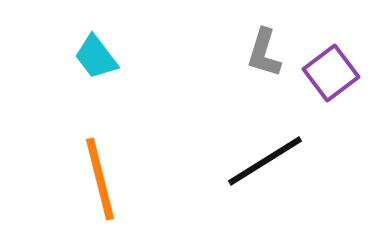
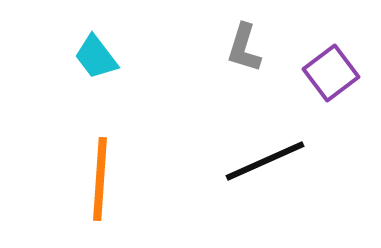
gray L-shape: moved 20 px left, 5 px up
black line: rotated 8 degrees clockwise
orange line: rotated 18 degrees clockwise
